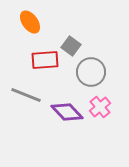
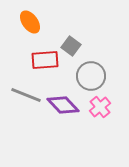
gray circle: moved 4 px down
purple diamond: moved 4 px left, 7 px up
